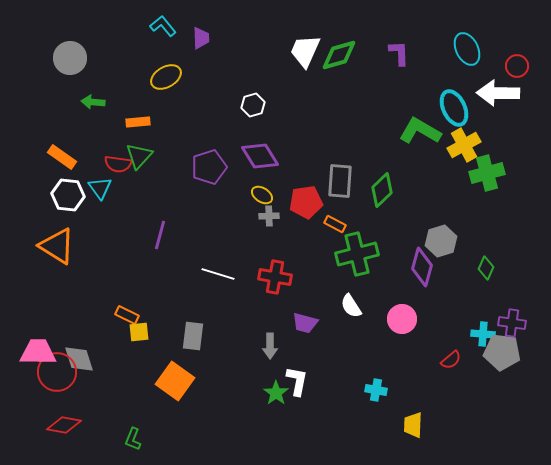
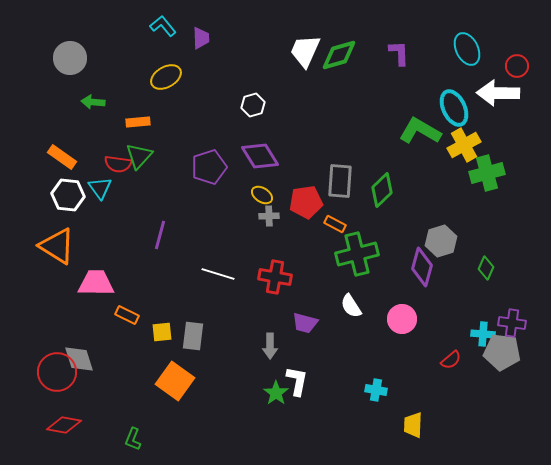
yellow square at (139, 332): moved 23 px right
pink trapezoid at (38, 352): moved 58 px right, 69 px up
